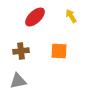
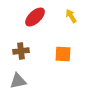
orange square: moved 4 px right, 3 px down
